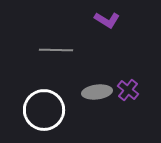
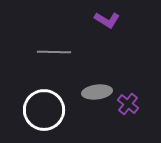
gray line: moved 2 px left, 2 px down
purple cross: moved 14 px down
